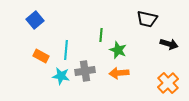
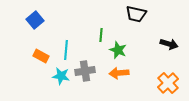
black trapezoid: moved 11 px left, 5 px up
